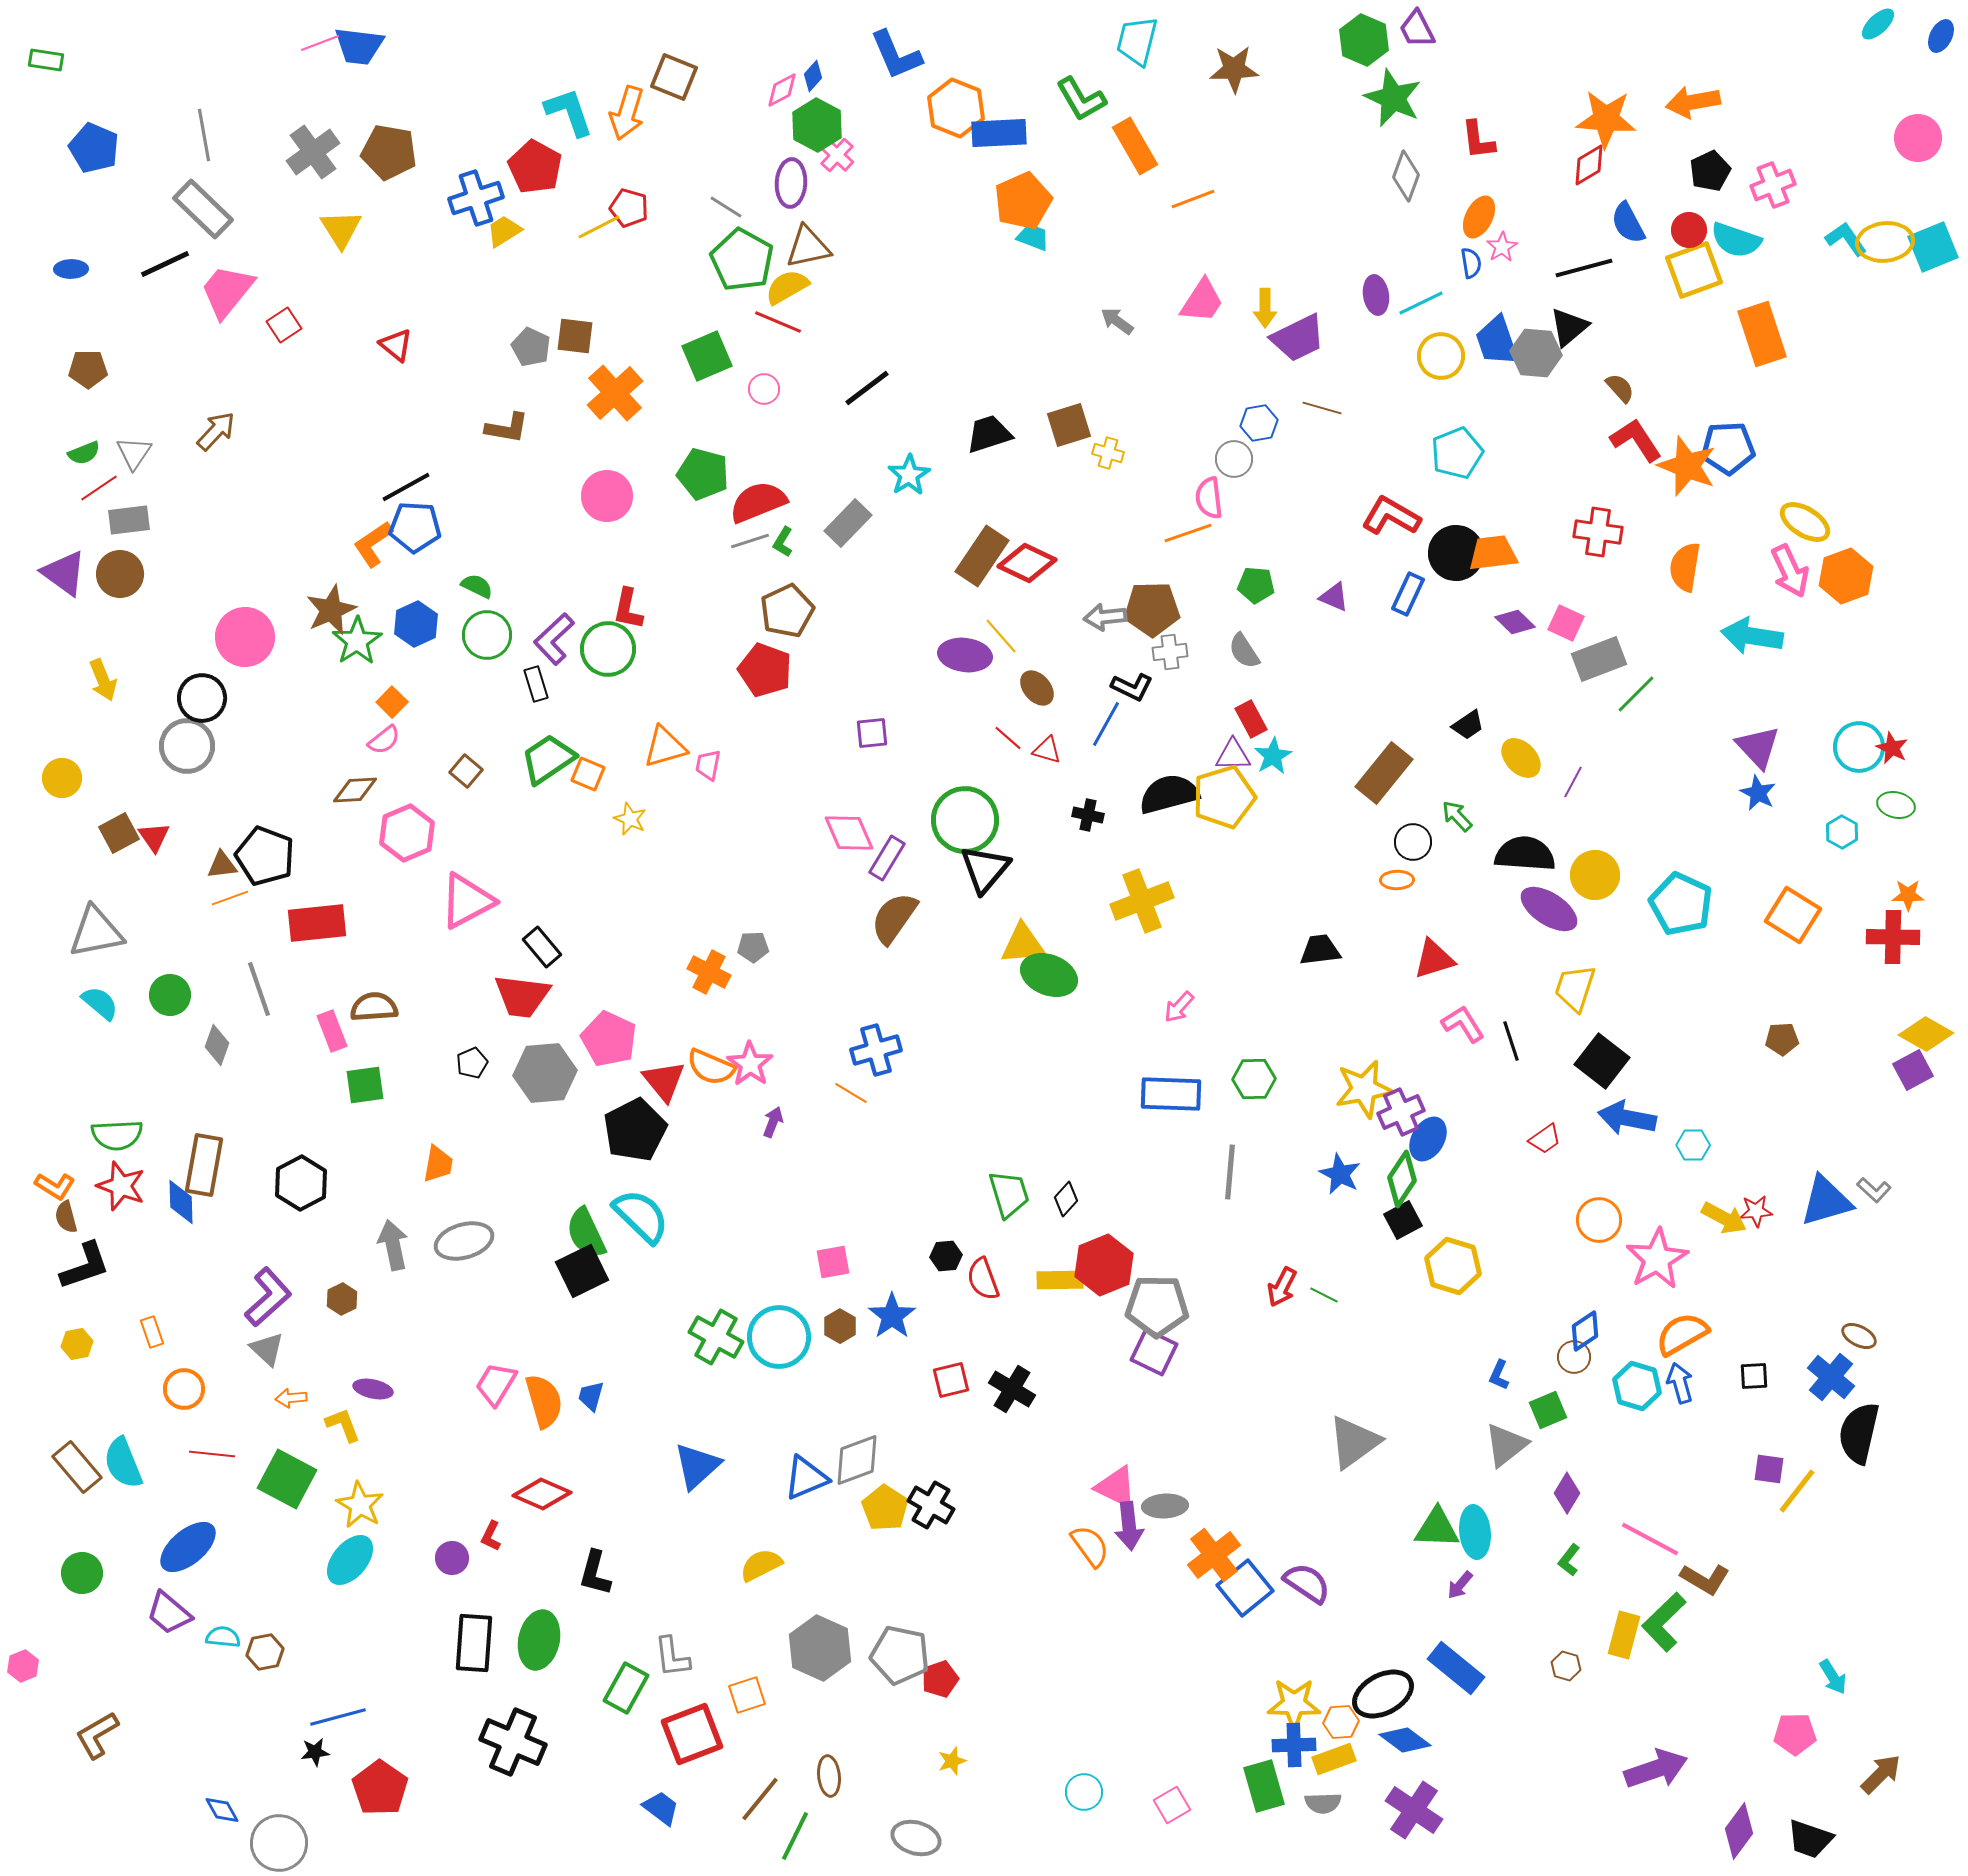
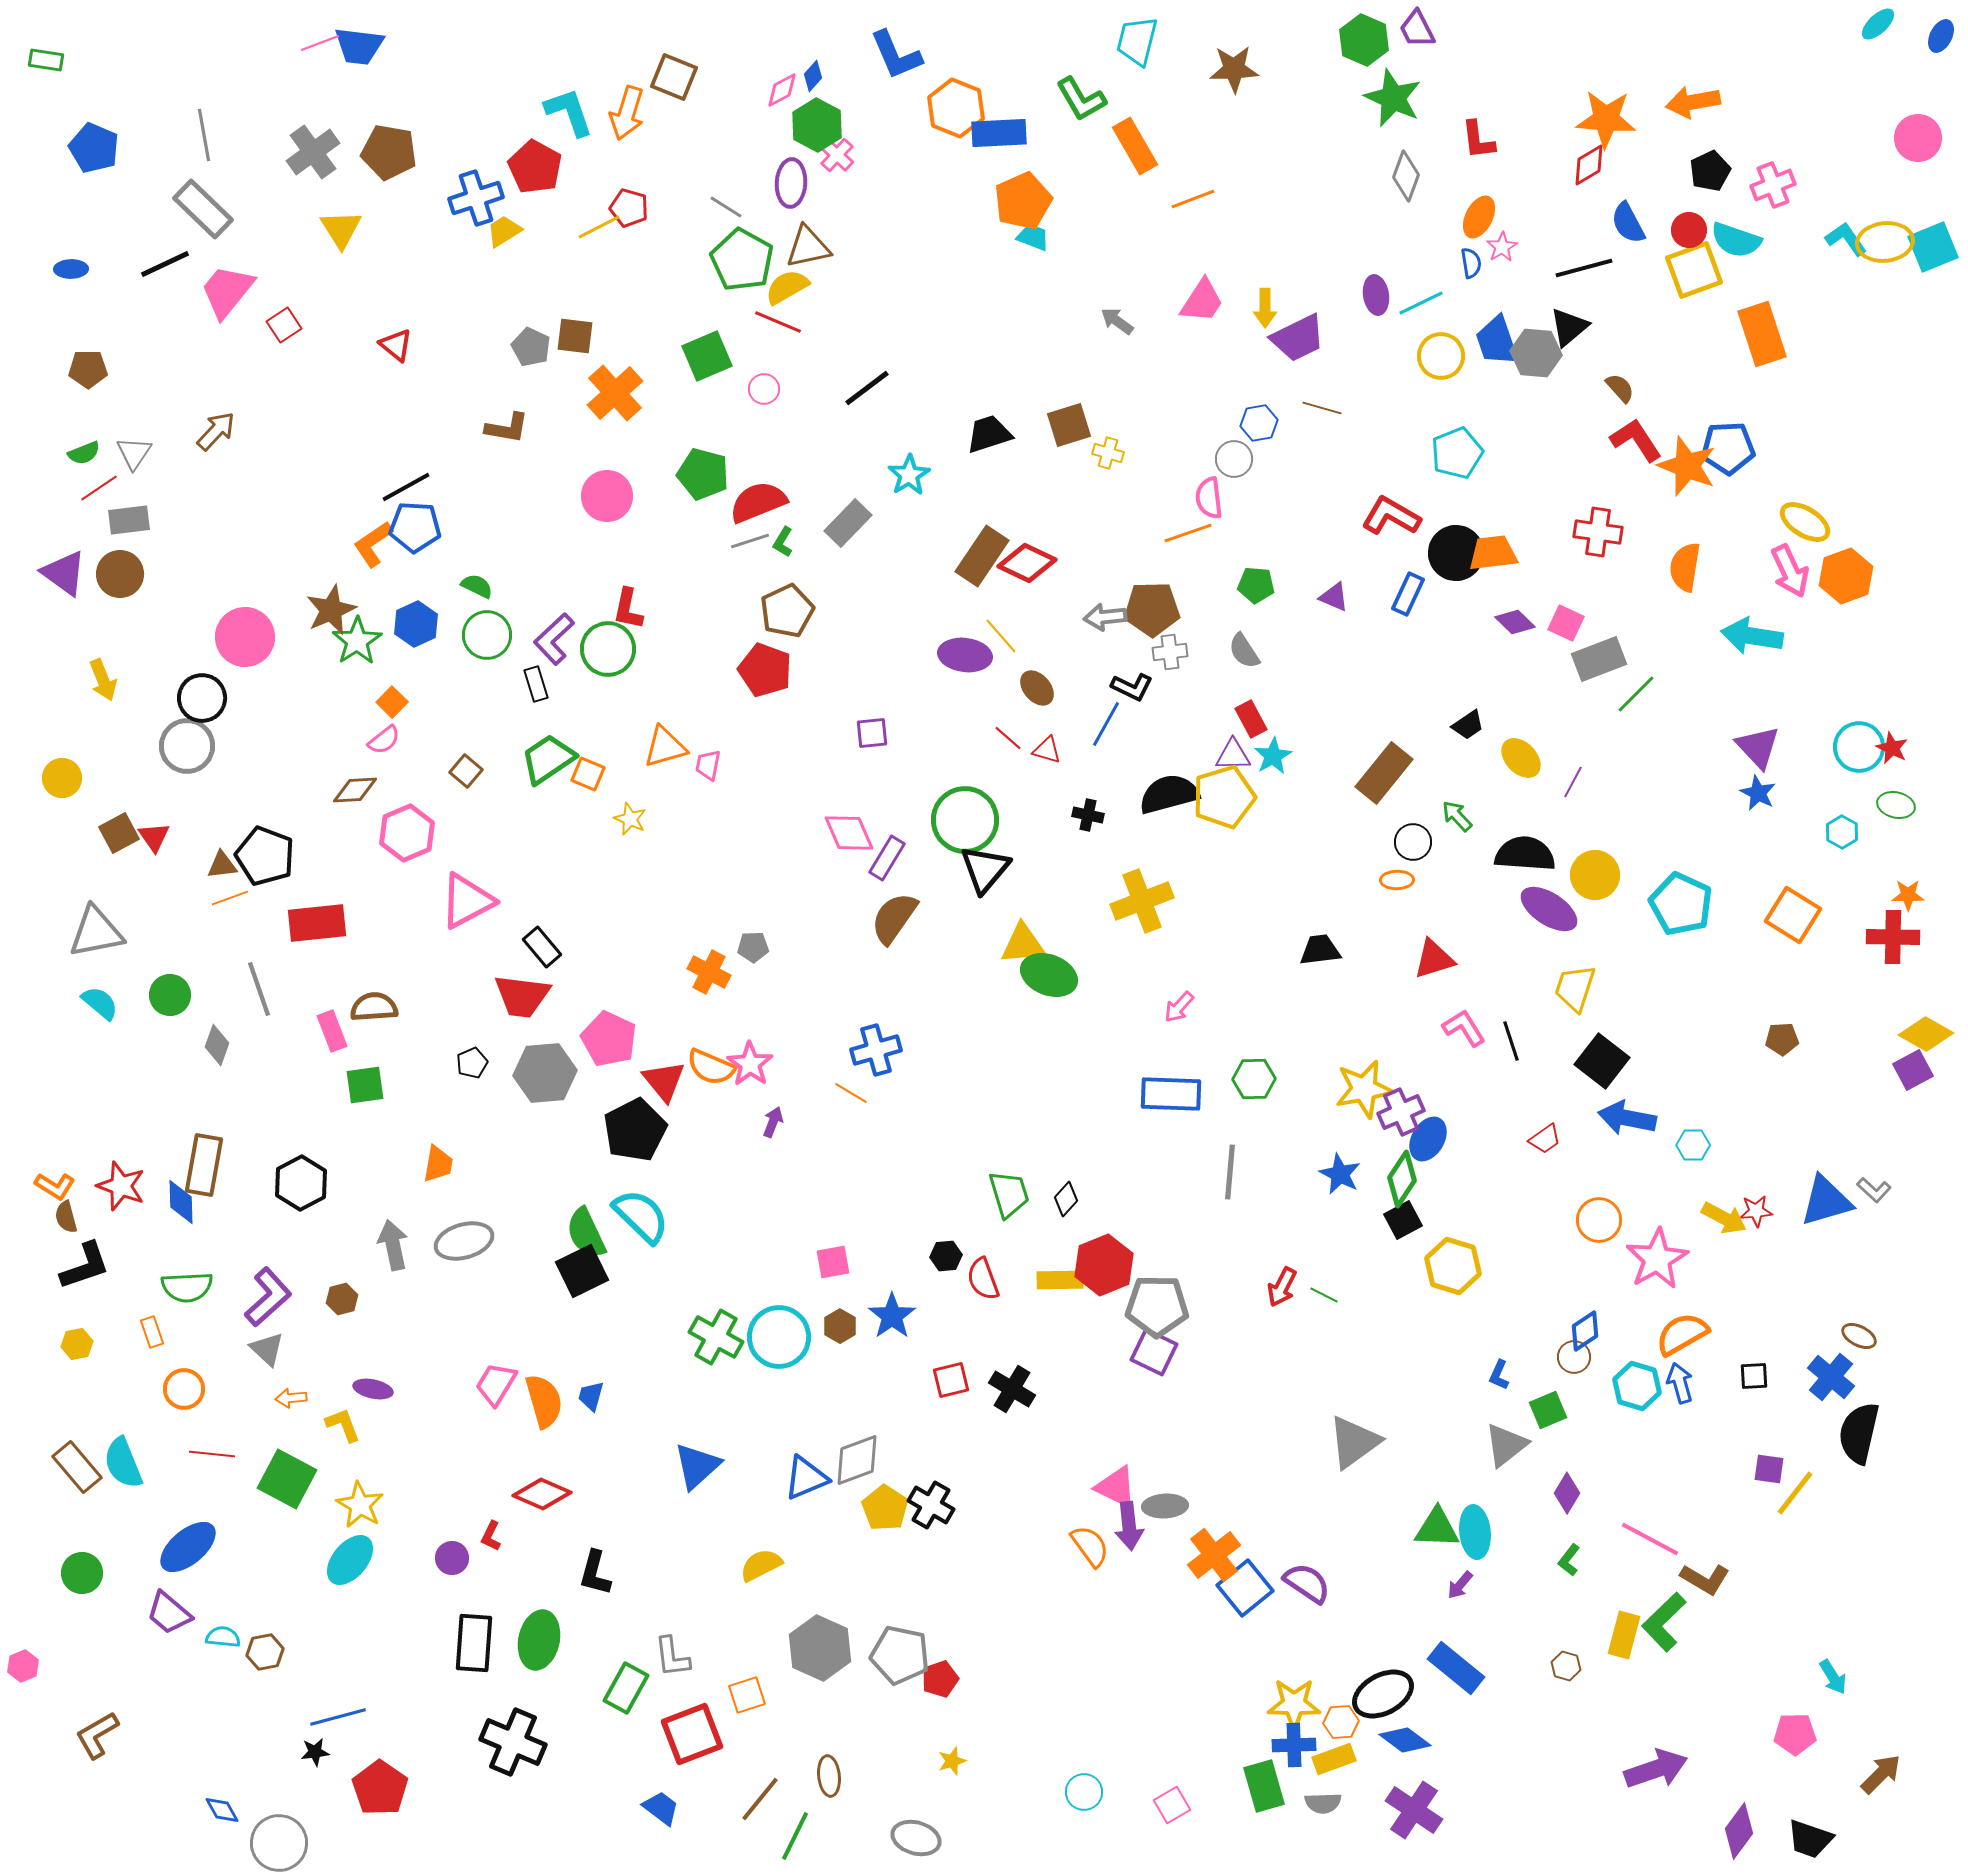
pink L-shape at (1463, 1024): moved 1 px right, 4 px down
green semicircle at (117, 1135): moved 70 px right, 152 px down
brown hexagon at (342, 1299): rotated 12 degrees clockwise
yellow line at (1797, 1491): moved 2 px left, 2 px down
